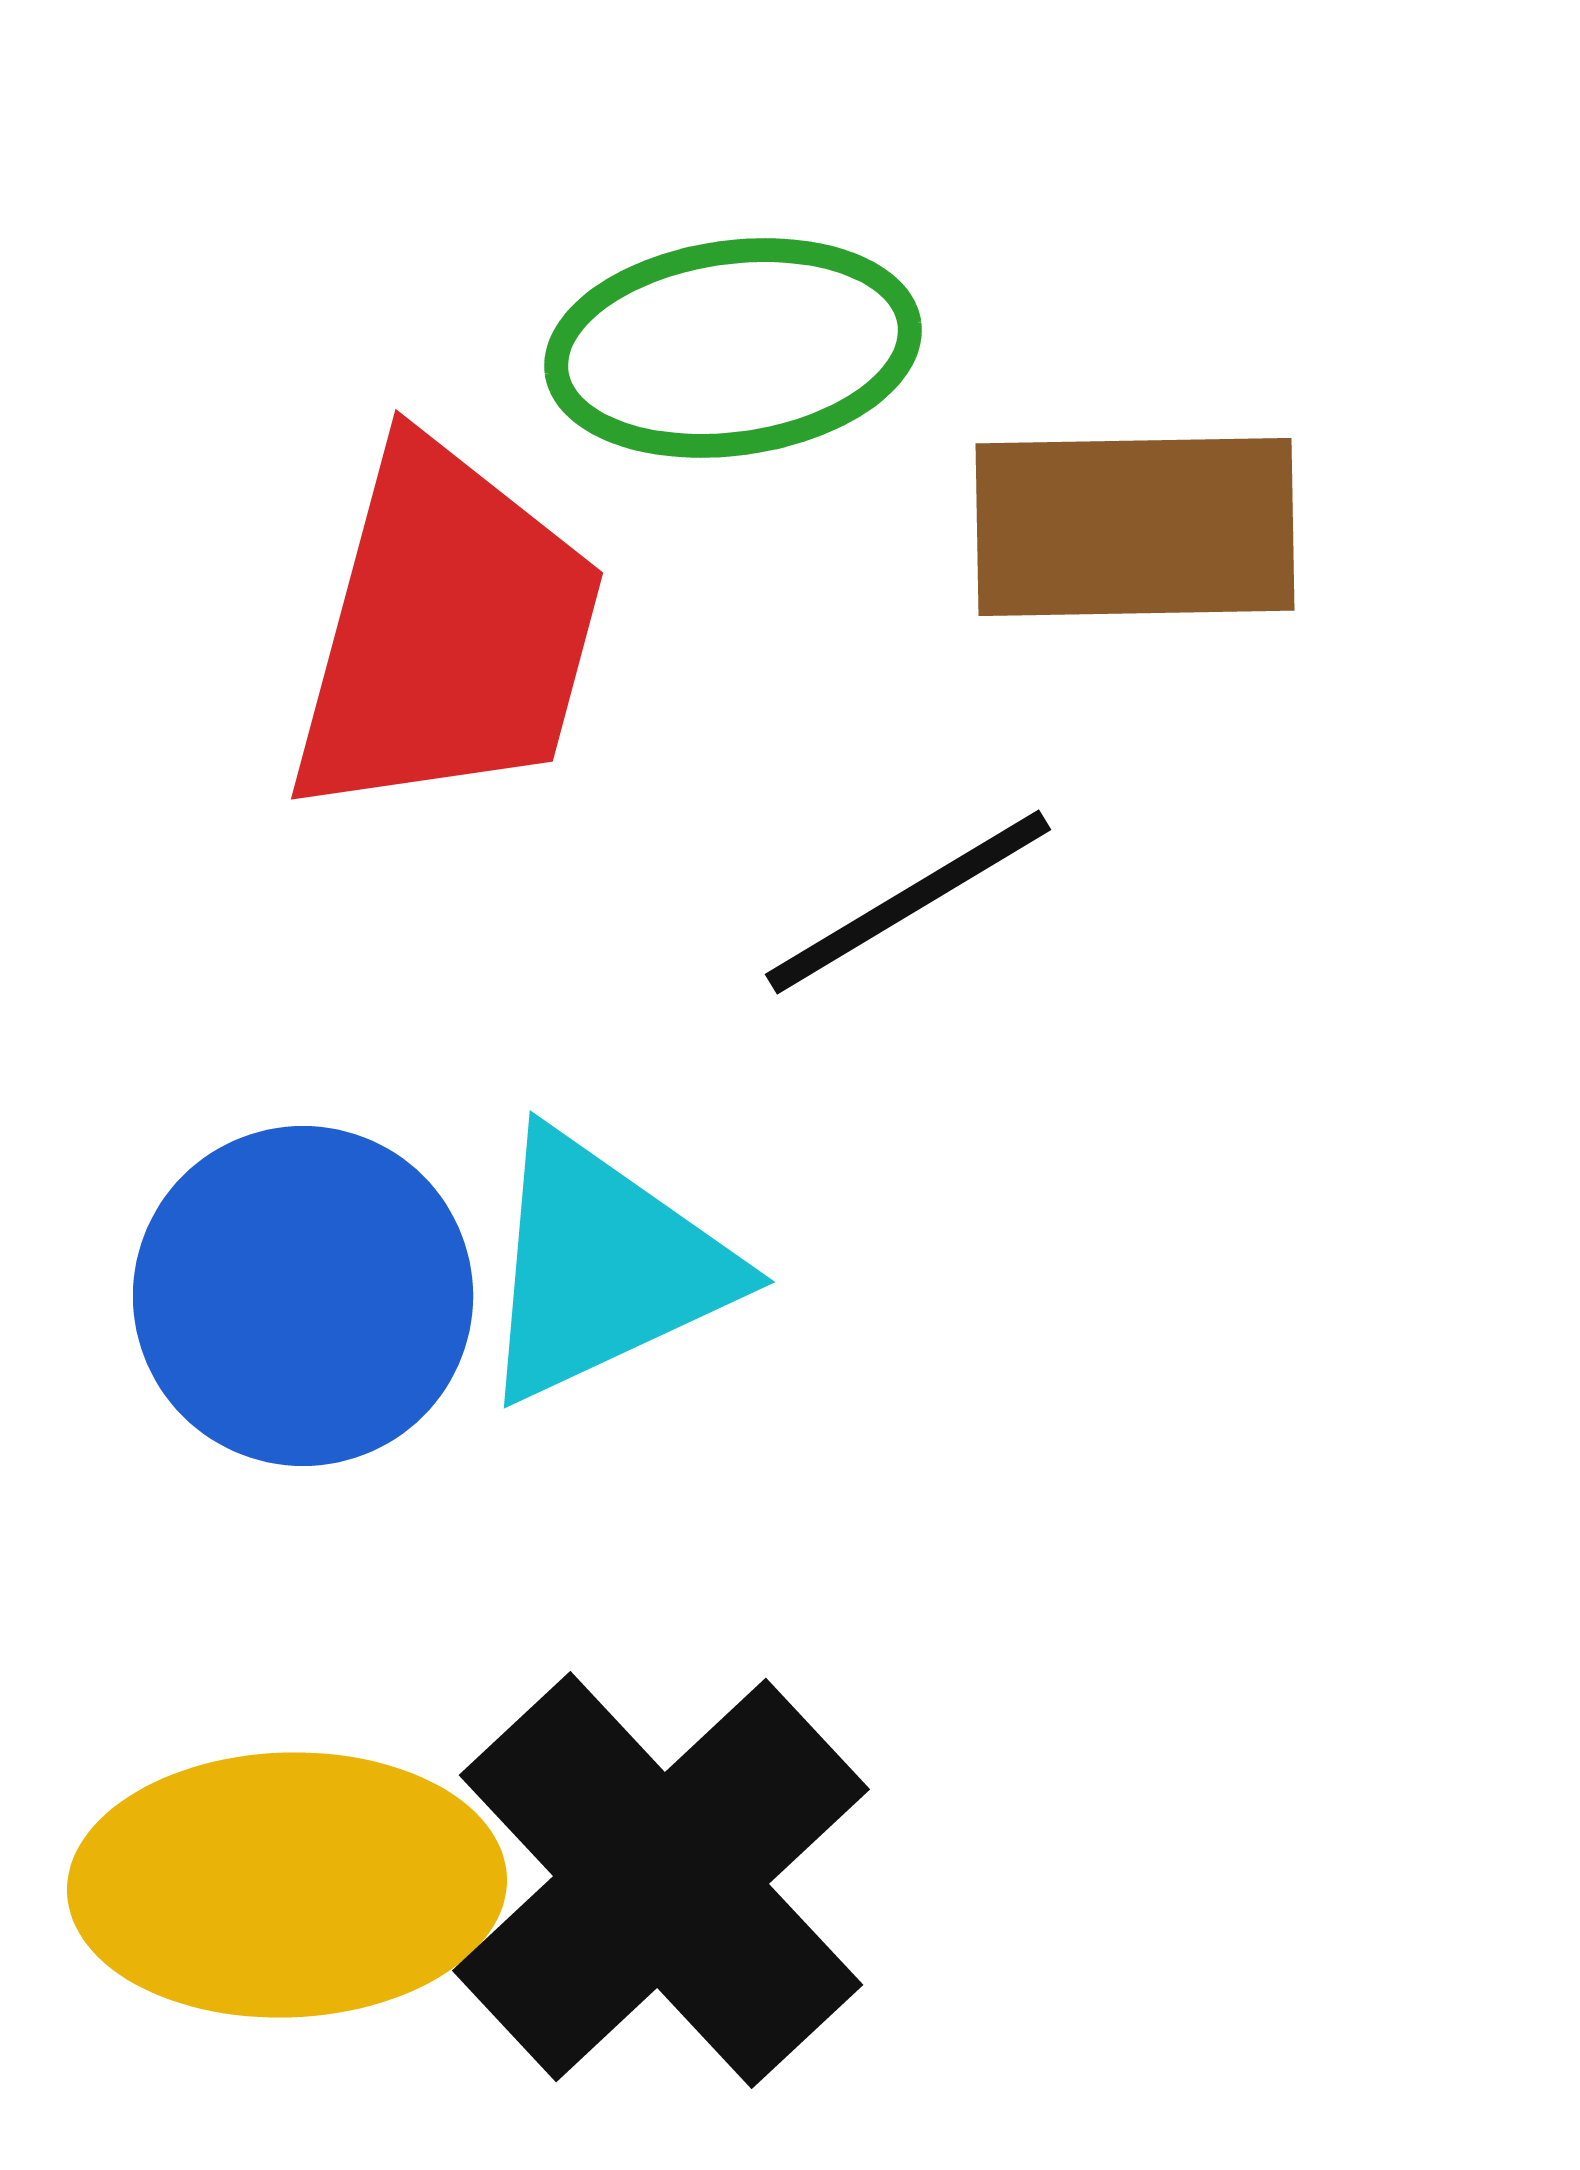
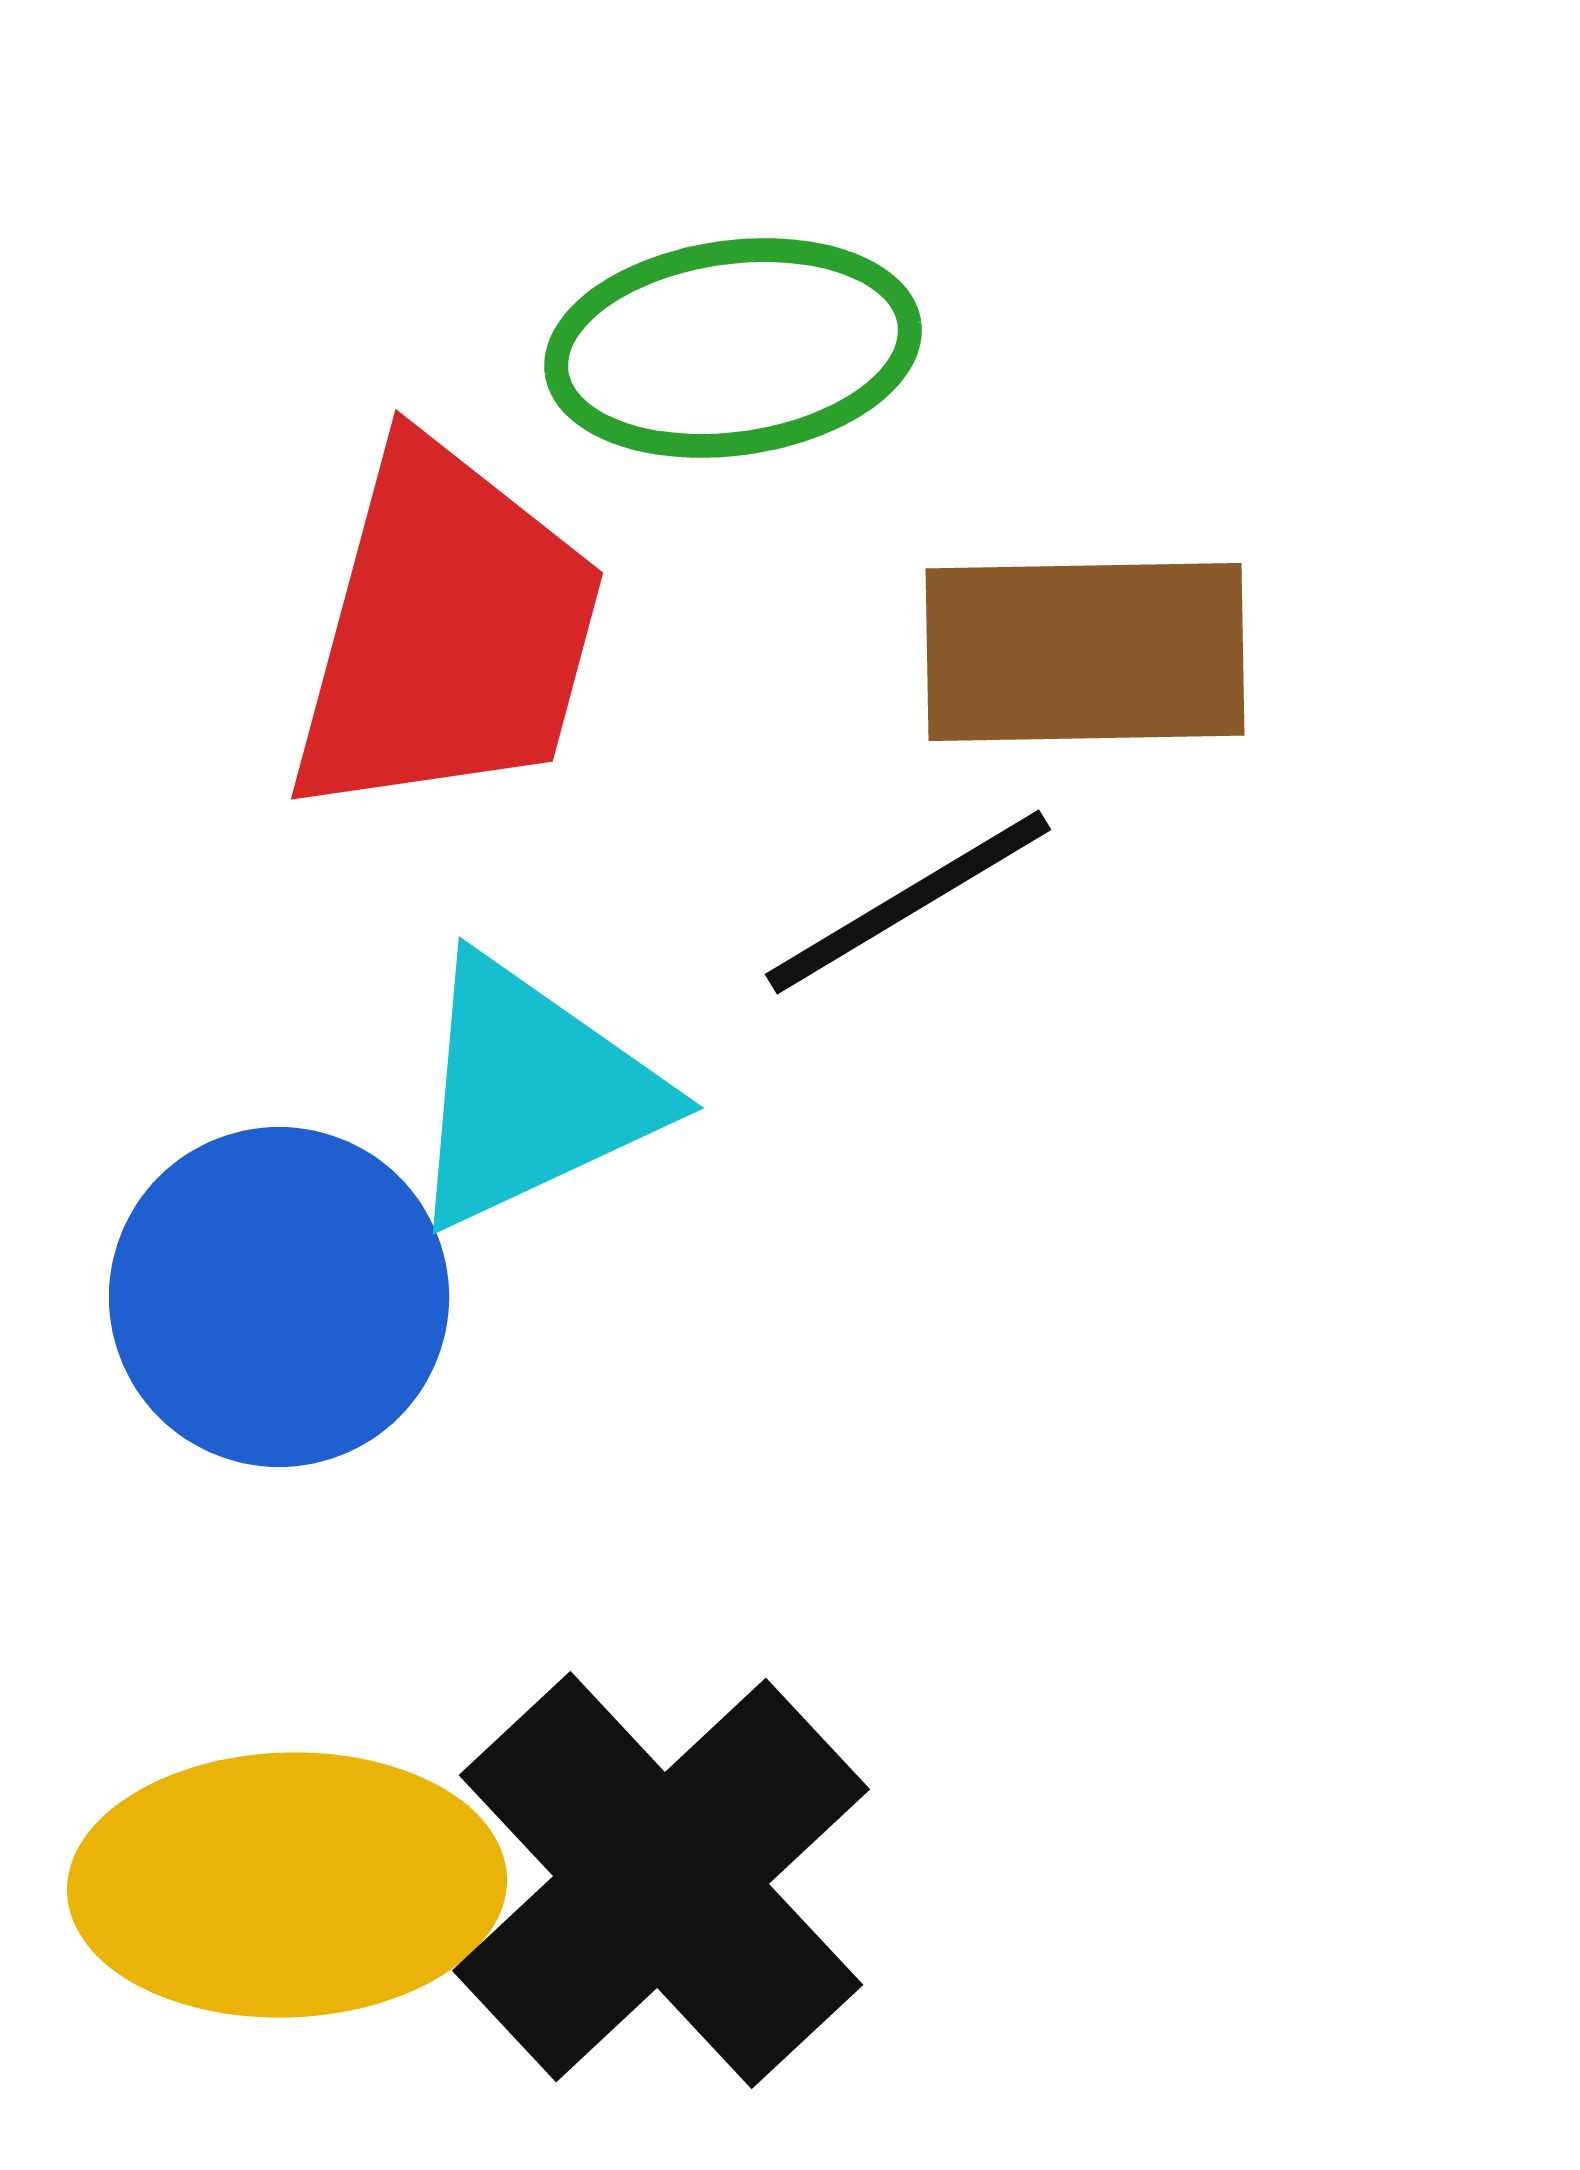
brown rectangle: moved 50 px left, 125 px down
cyan triangle: moved 71 px left, 174 px up
blue circle: moved 24 px left, 1 px down
